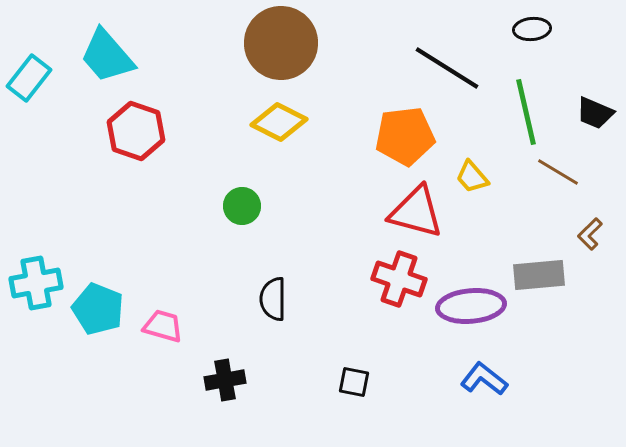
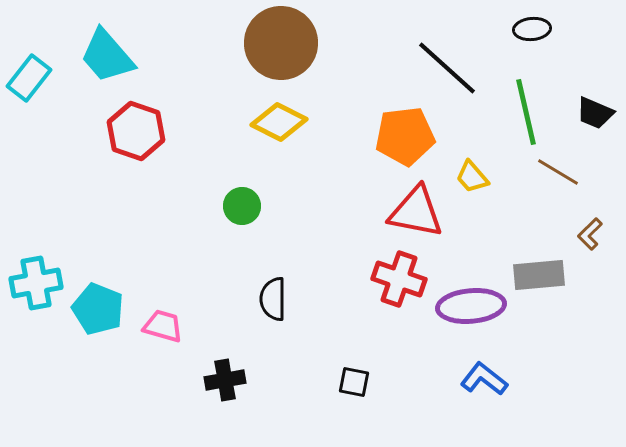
black line: rotated 10 degrees clockwise
red triangle: rotated 4 degrees counterclockwise
